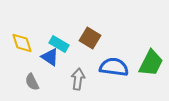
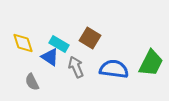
yellow diamond: moved 1 px right
blue semicircle: moved 2 px down
gray arrow: moved 2 px left, 12 px up; rotated 30 degrees counterclockwise
